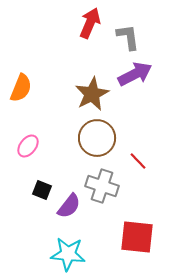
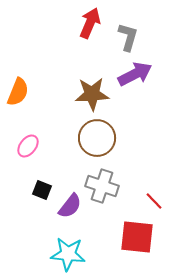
gray L-shape: rotated 24 degrees clockwise
orange semicircle: moved 3 px left, 4 px down
brown star: rotated 24 degrees clockwise
red line: moved 16 px right, 40 px down
purple semicircle: moved 1 px right
